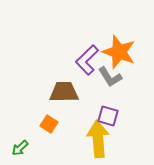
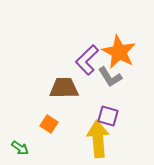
orange star: rotated 8 degrees clockwise
brown trapezoid: moved 4 px up
green arrow: rotated 102 degrees counterclockwise
